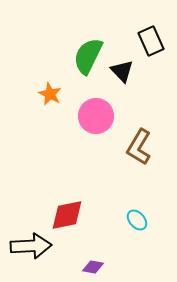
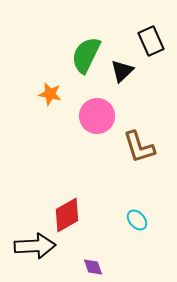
green semicircle: moved 2 px left, 1 px up
black triangle: rotated 30 degrees clockwise
orange star: rotated 15 degrees counterclockwise
pink circle: moved 1 px right
brown L-shape: rotated 48 degrees counterclockwise
red diamond: rotated 18 degrees counterclockwise
black arrow: moved 4 px right
purple diamond: rotated 60 degrees clockwise
